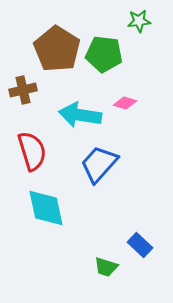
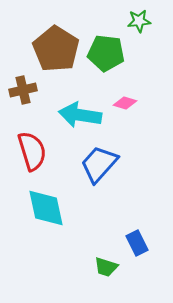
brown pentagon: moved 1 px left
green pentagon: moved 2 px right, 1 px up
blue rectangle: moved 3 px left, 2 px up; rotated 20 degrees clockwise
